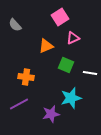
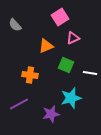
orange cross: moved 4 px right, 2 px up
